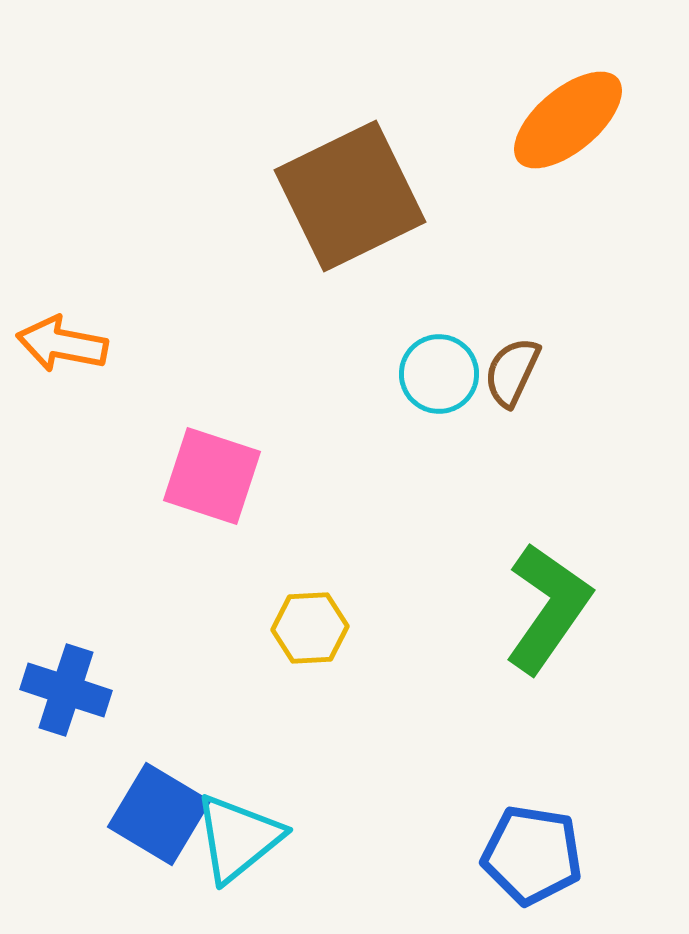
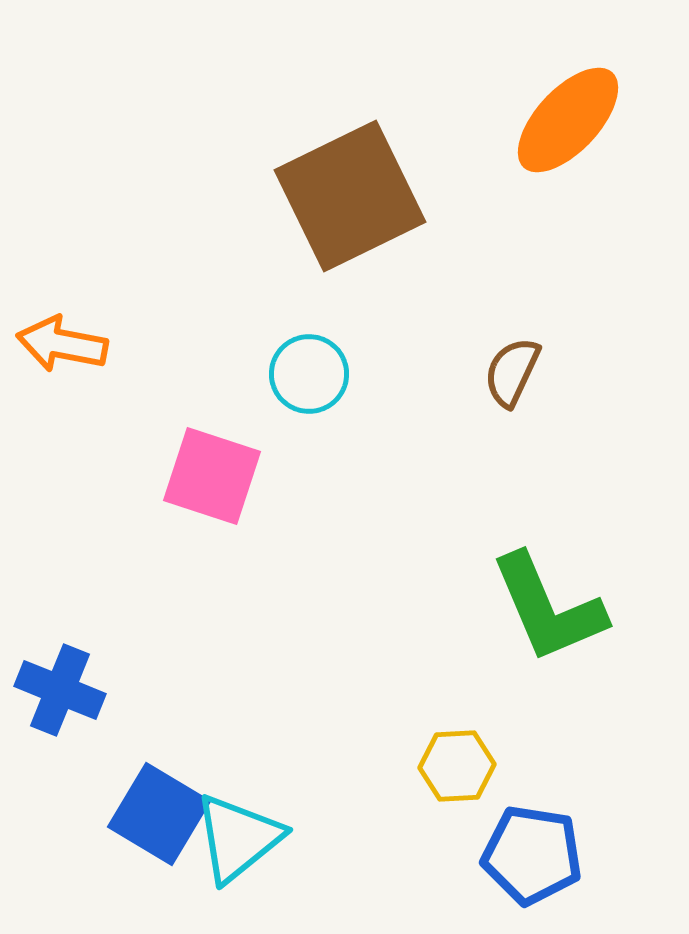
orange ellipse: rotated 7 degrees counterclockwise
cyan circle: moved 130 px left
green L-shape: rotated 122 degrees clockwise
yellow hexagon: moved 147 px right, 138 px down
blue cross: moved 6 px left; rotated 4 degrees clockwise
